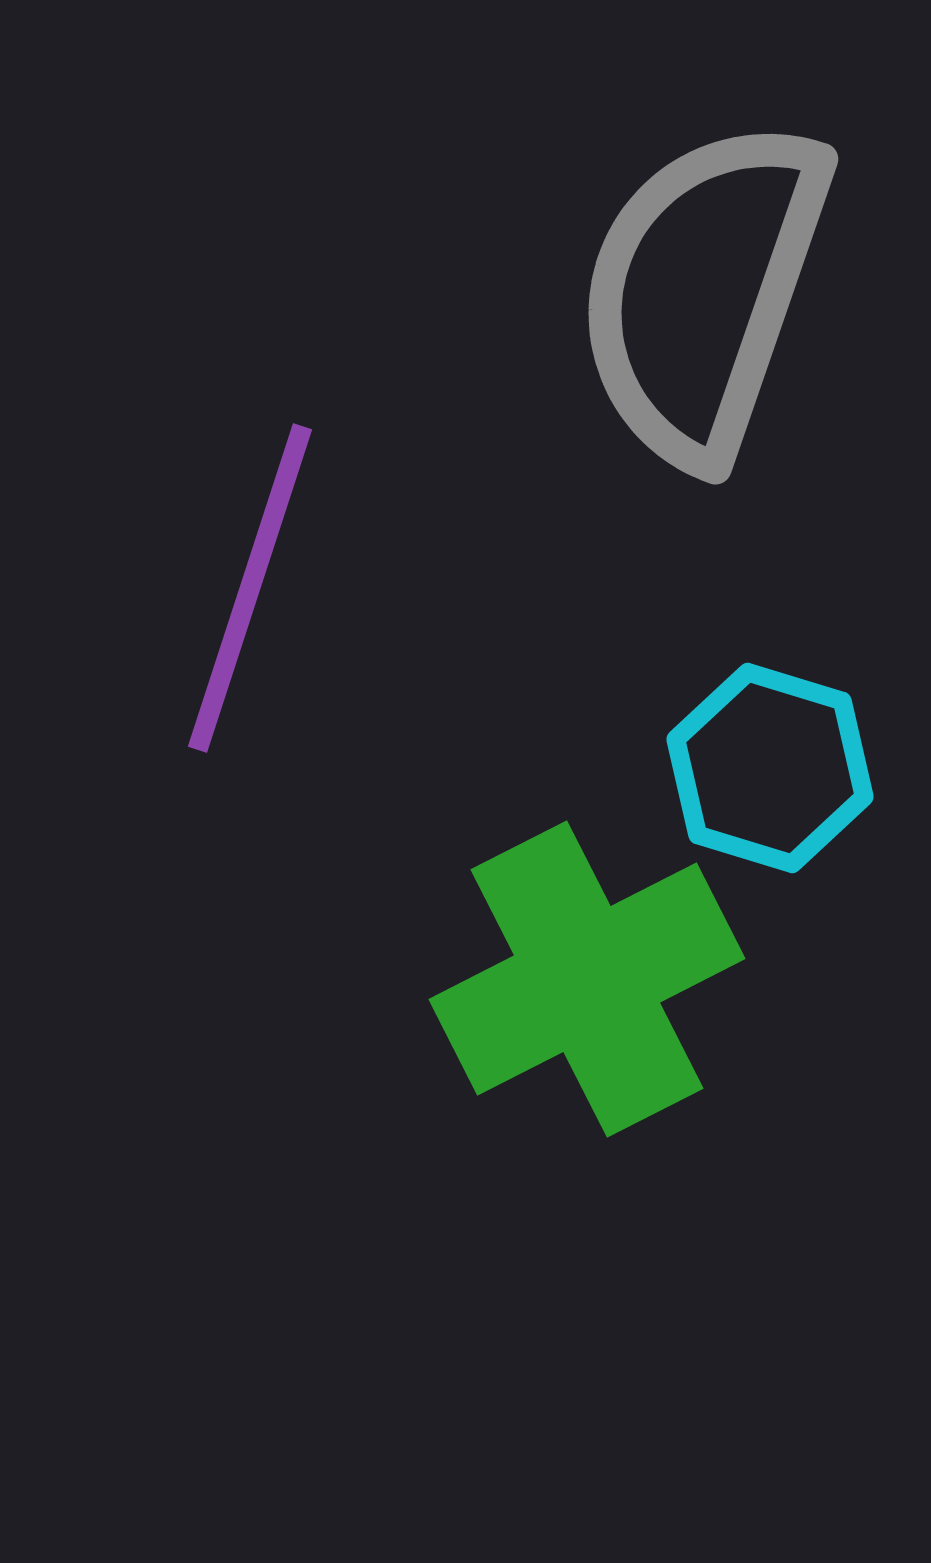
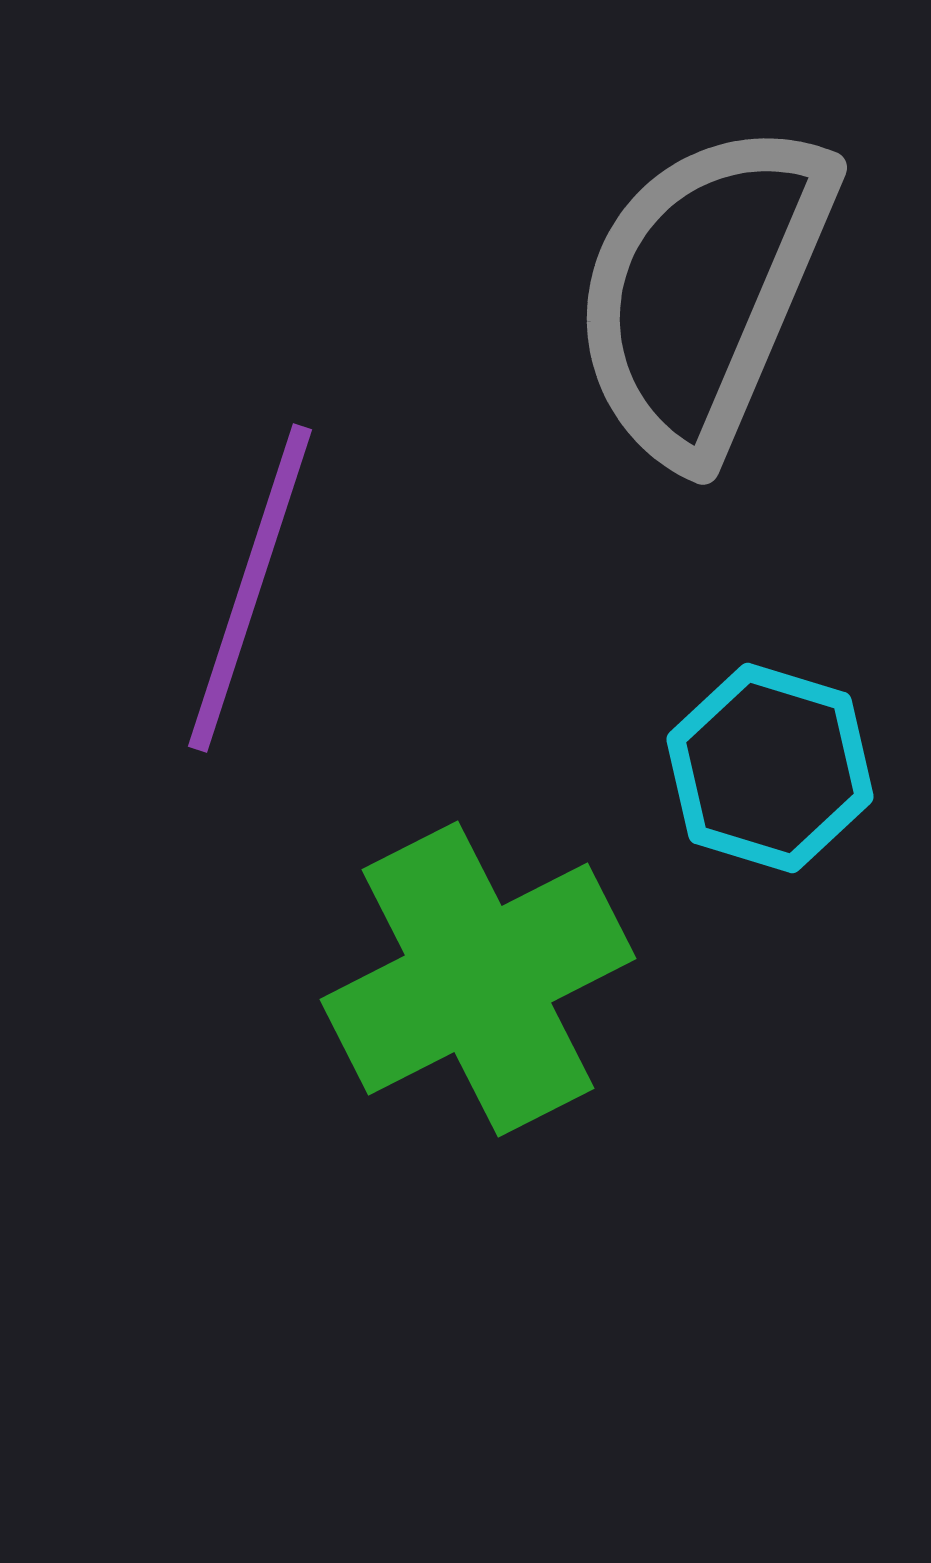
gray semicircle: rotated 4 degrees clockwise
green cross: moved 109 px left
